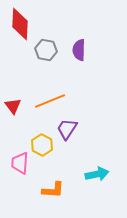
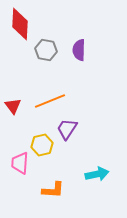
yellow hexagon: rotated 20 degrees clockwise
